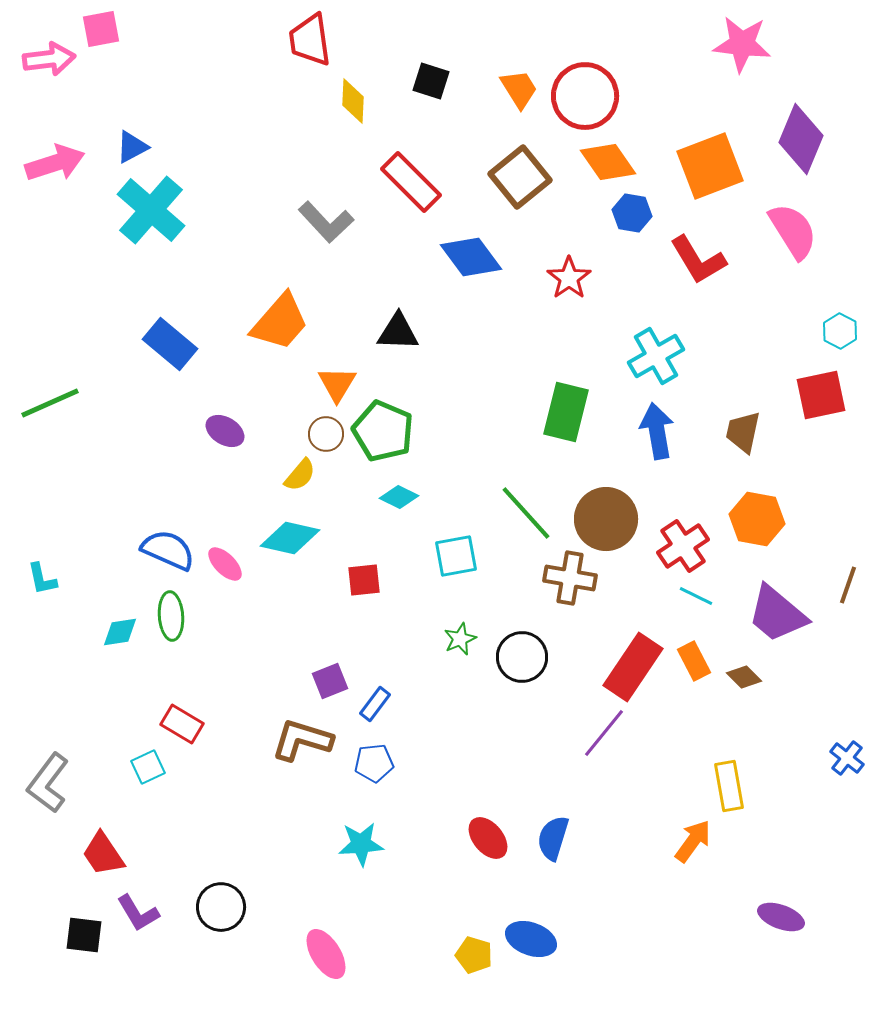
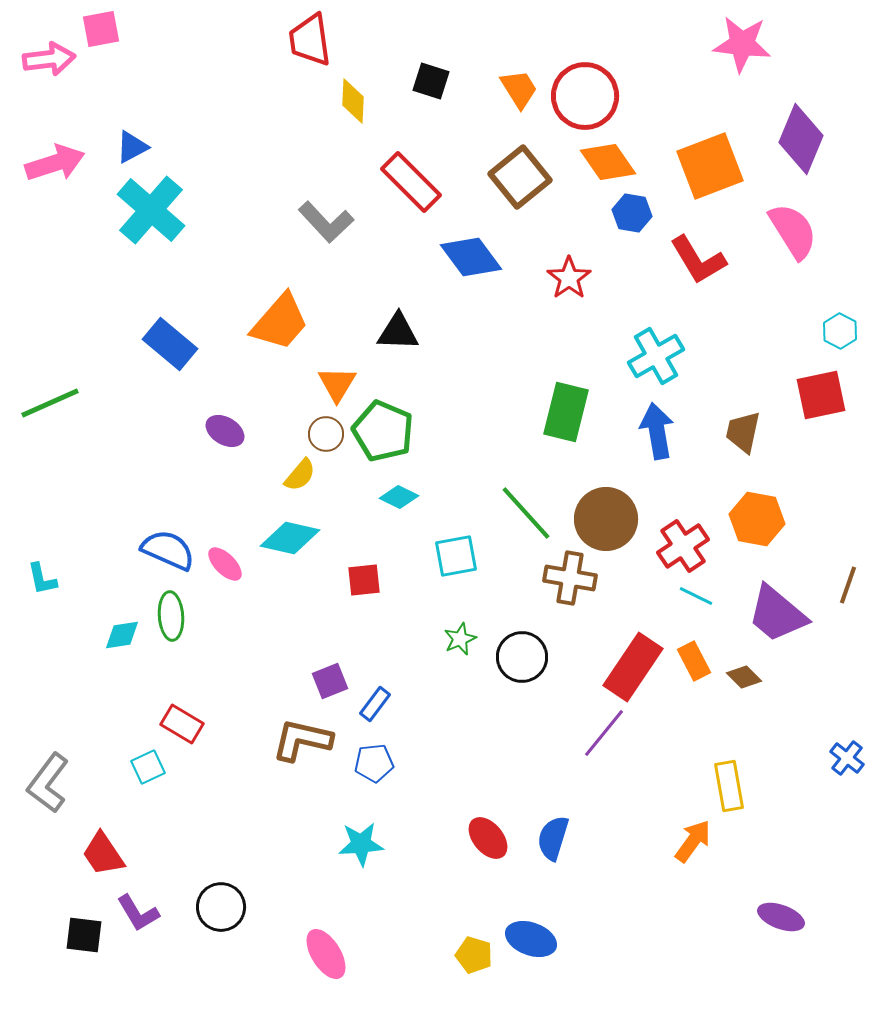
cyan diamond at (120, 632): moved 2 px right, 3 px down
brown L-shape at (302, 740): rotated 4 degrees counterclockwise
